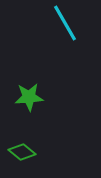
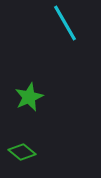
green star: rotated 20 degrees counterclockwise
